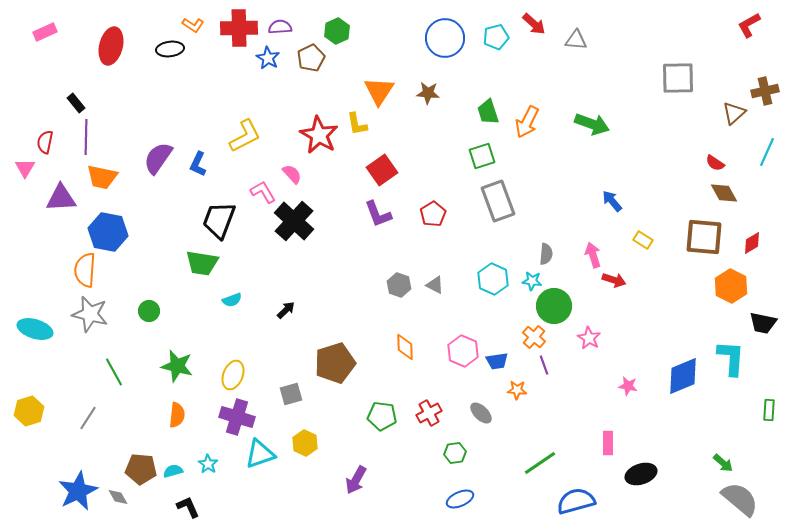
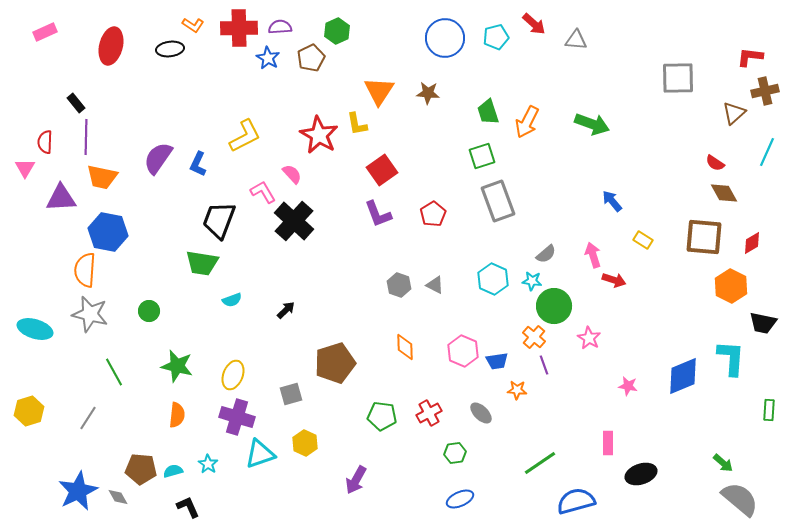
red L-shape at (749, 25): moved 1 px right, 32 px down; rotated 36 degrees clockwise
red semicircle at (45, 142): rotated 10 degrees counterclockwise
gray semicircle at (546, 254): rotated 45 degrees clockwise
